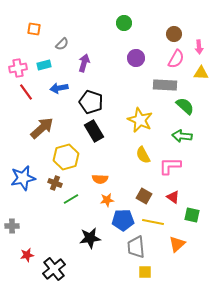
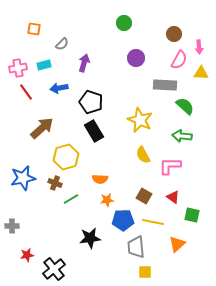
pink semicircle: moved 3 px right, 1 px down
